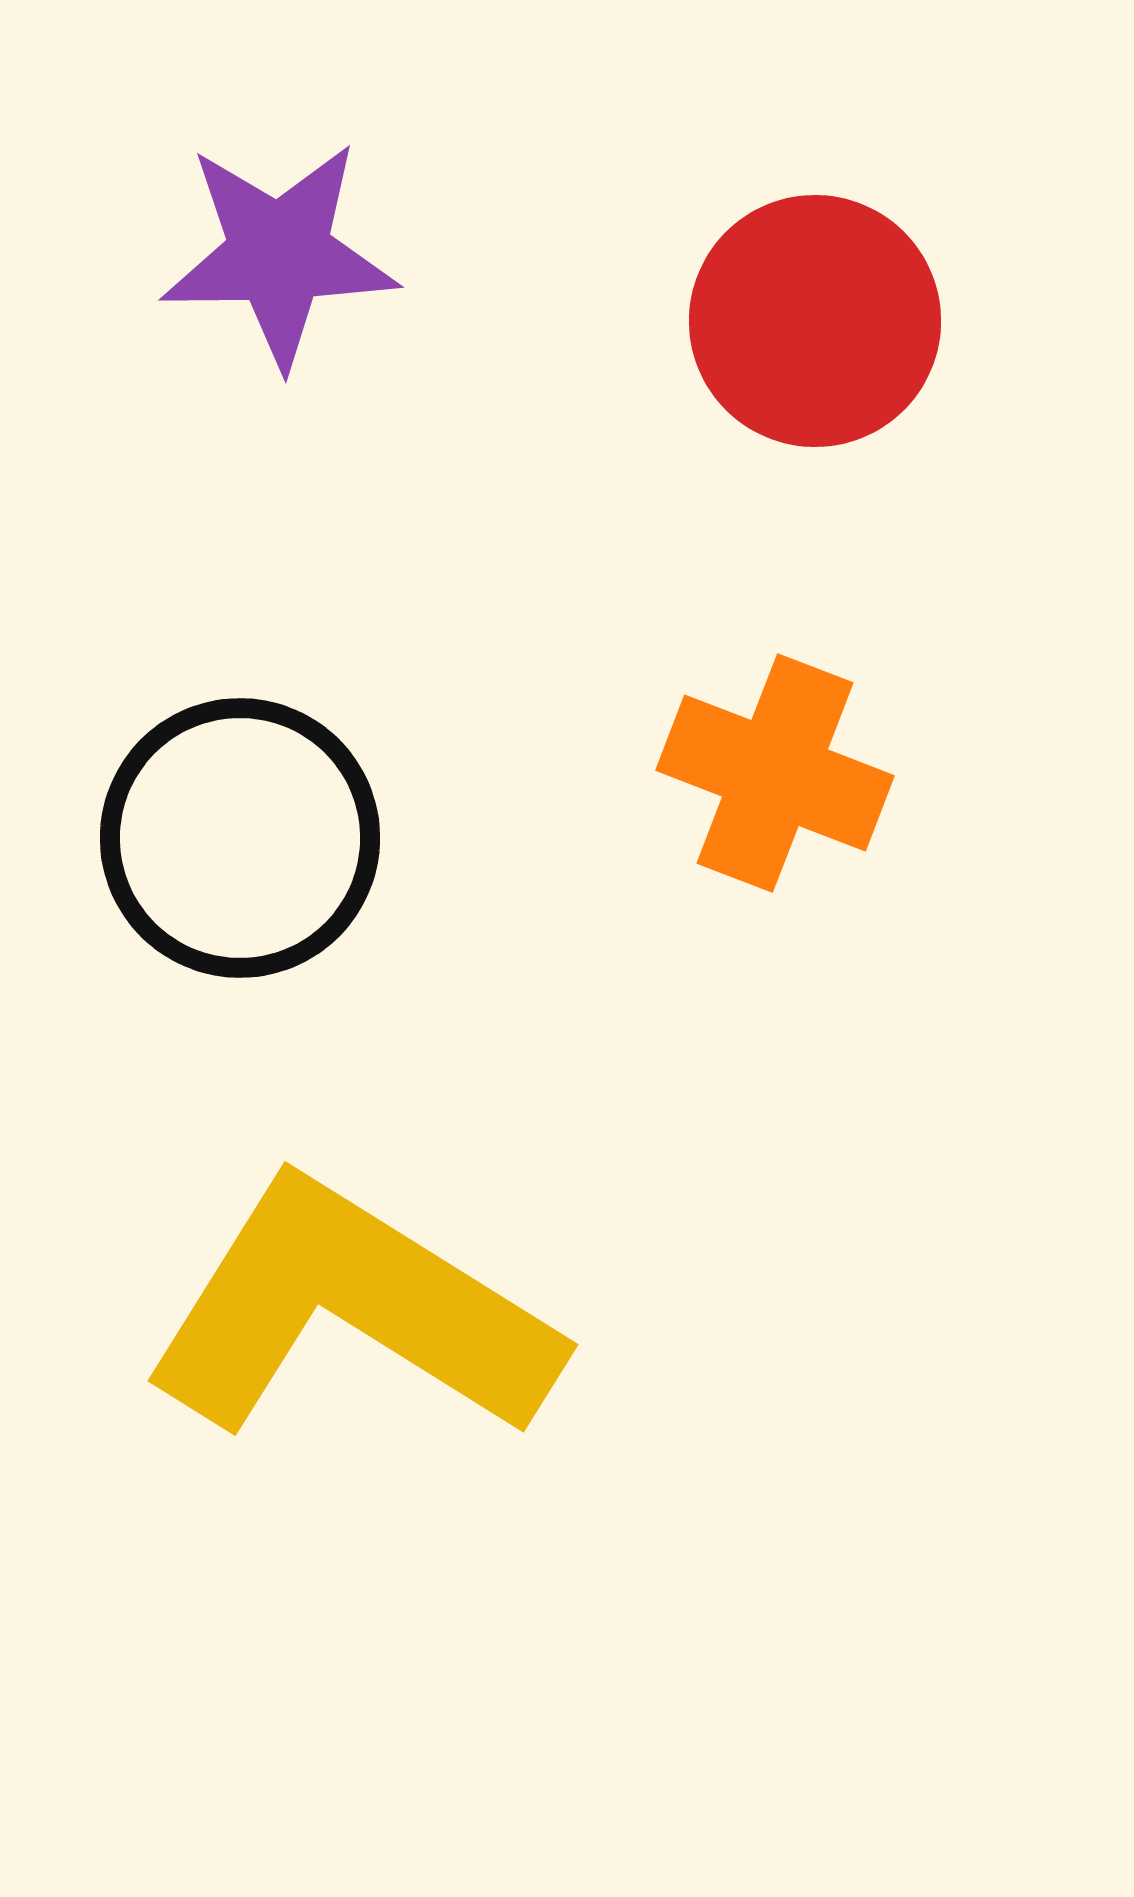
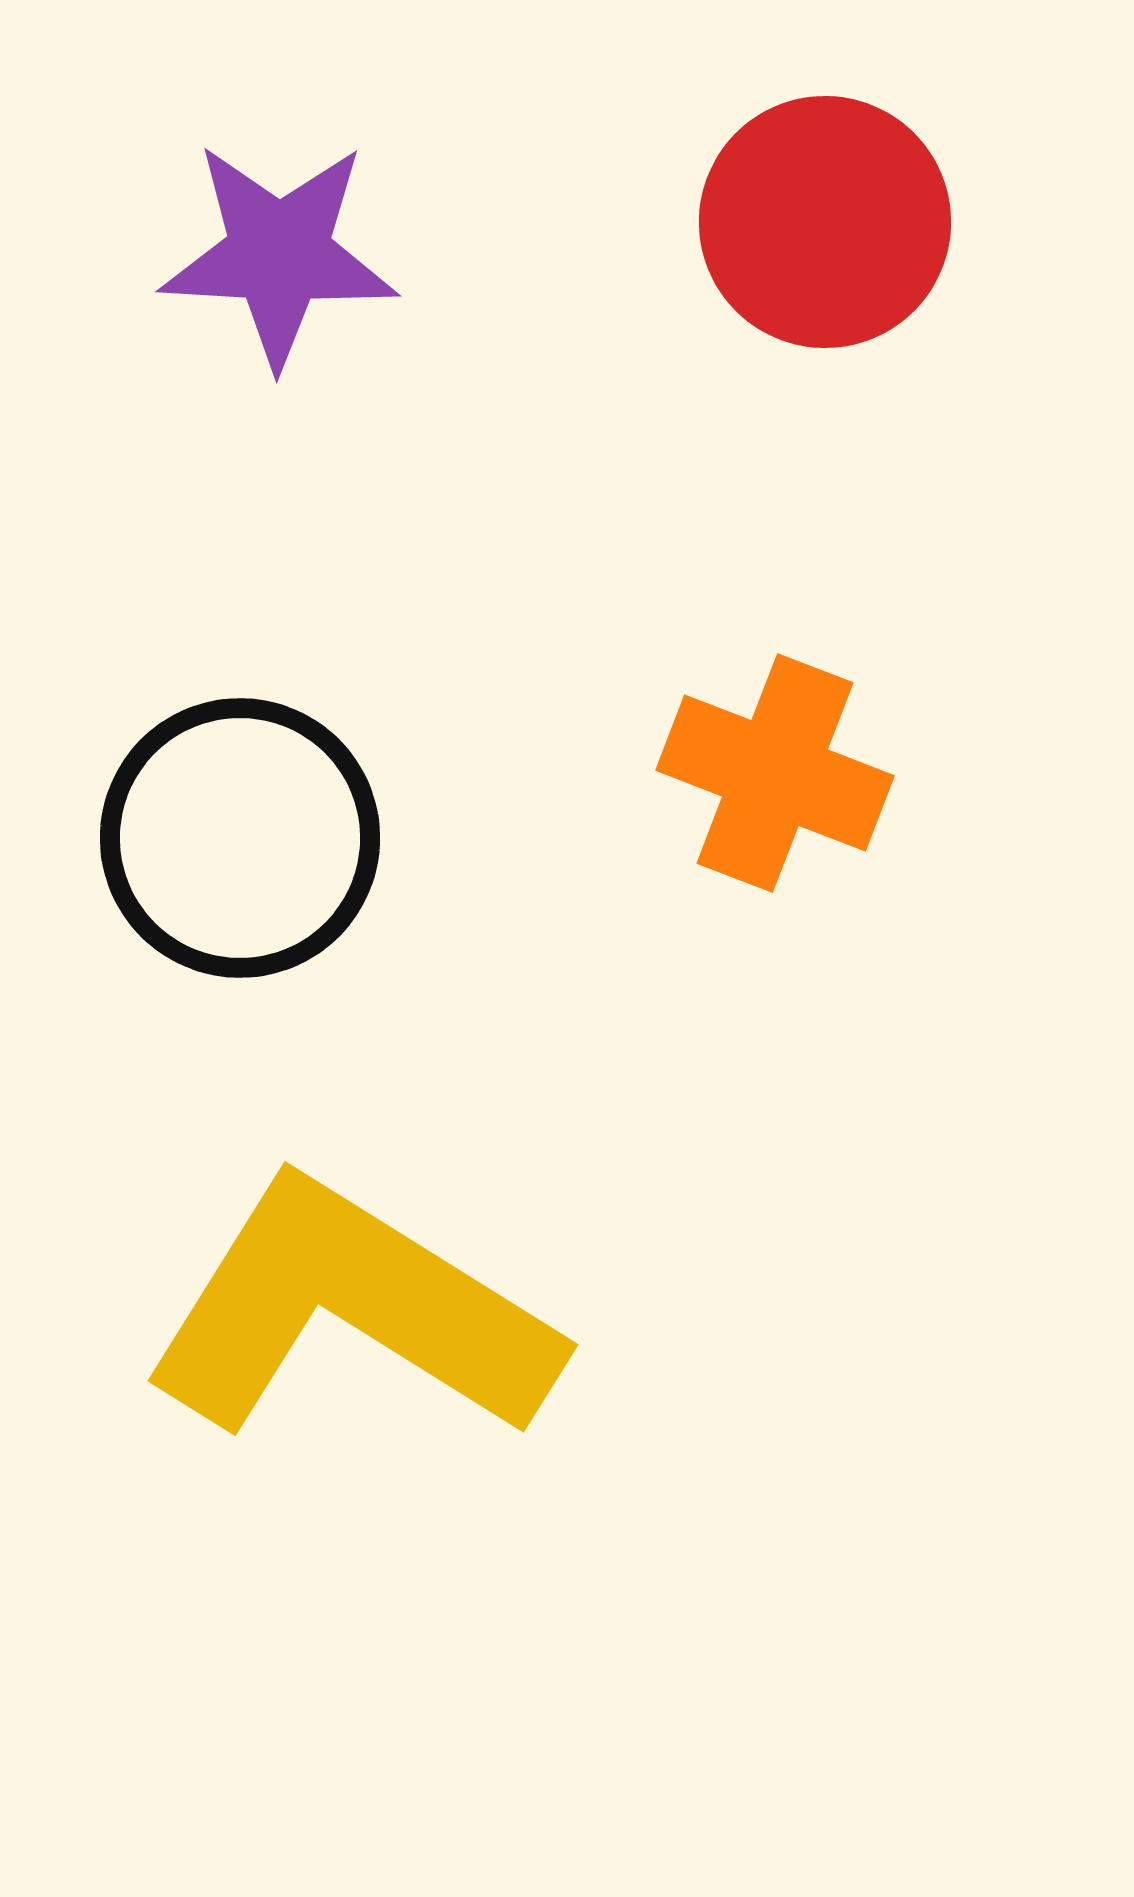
purple star: rotated 4 degrees clockwise
red circle: moved 10 px right, 99 px up
